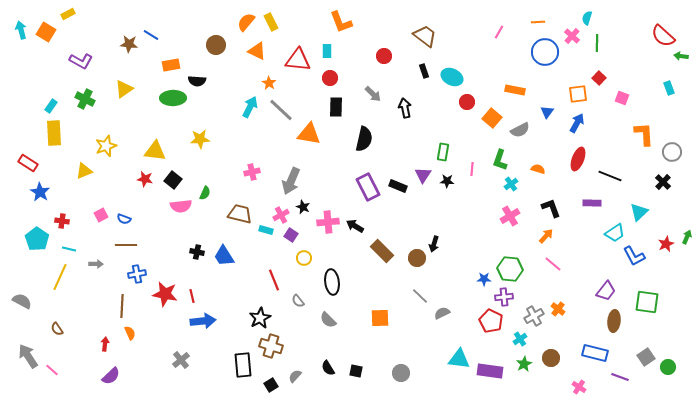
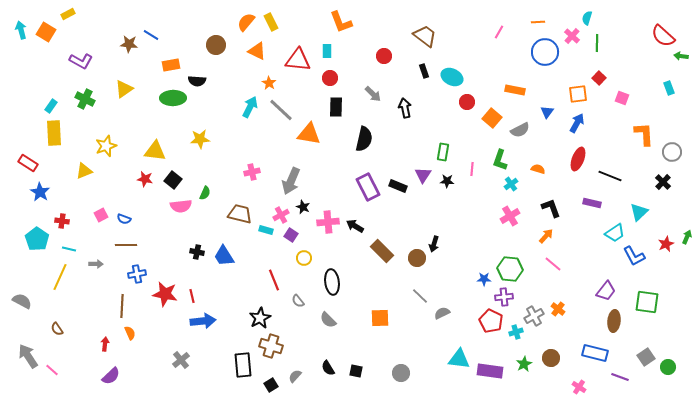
purple rectangle at (592, 203): rotated 12 degrees clockwise
cyan cross at (520, 339): moved 4 px left, 7 px up; rotated 16 degrees clockwise
